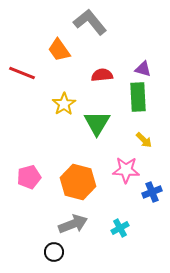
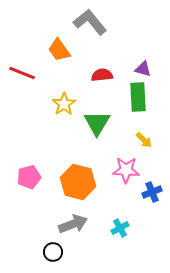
black circle: moved 1 px left
